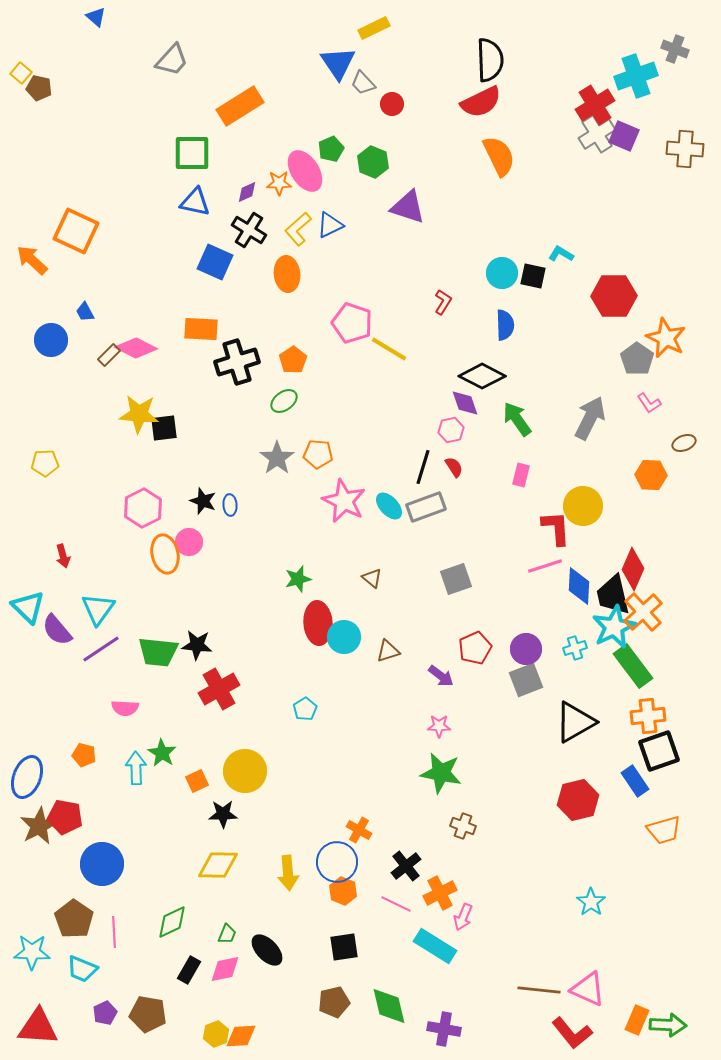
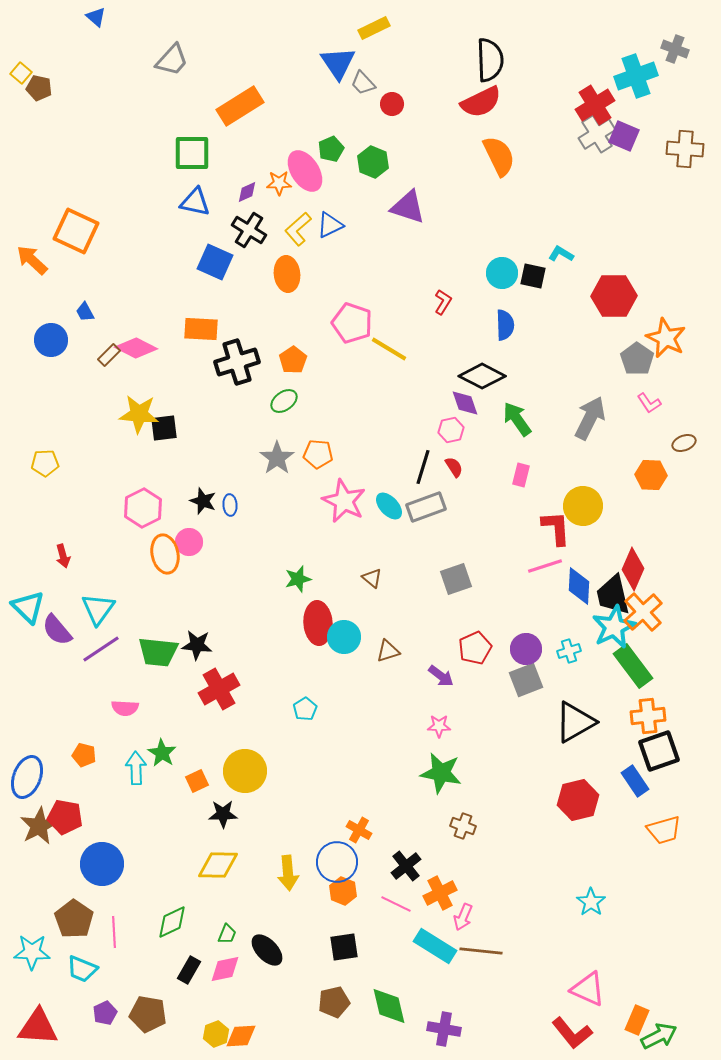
cyan cross at (575, 648): moved 6 px left, 3 px down
brown line at (539, 990): moved 58 px left, 39 px up
green arrow at (668, 1025): moved 9 px left, 11 px down; rotated 30 degrees counterclockwise
